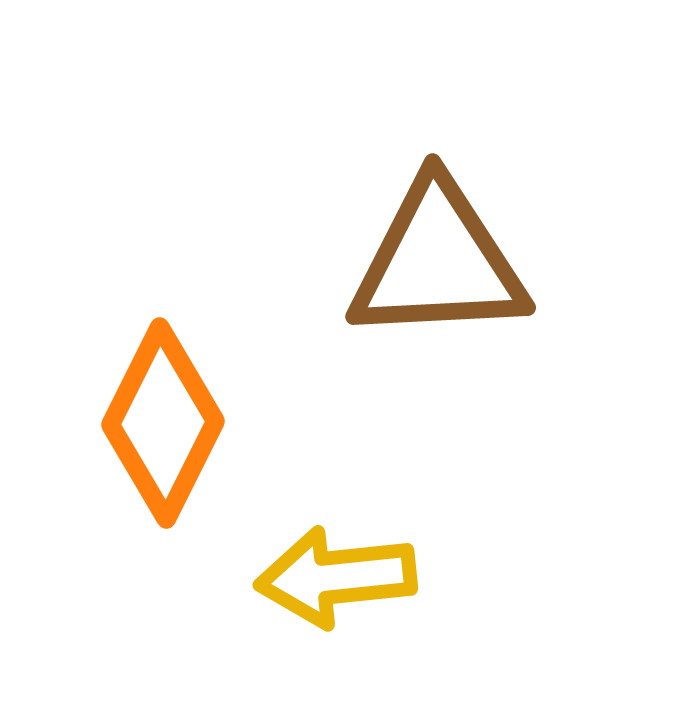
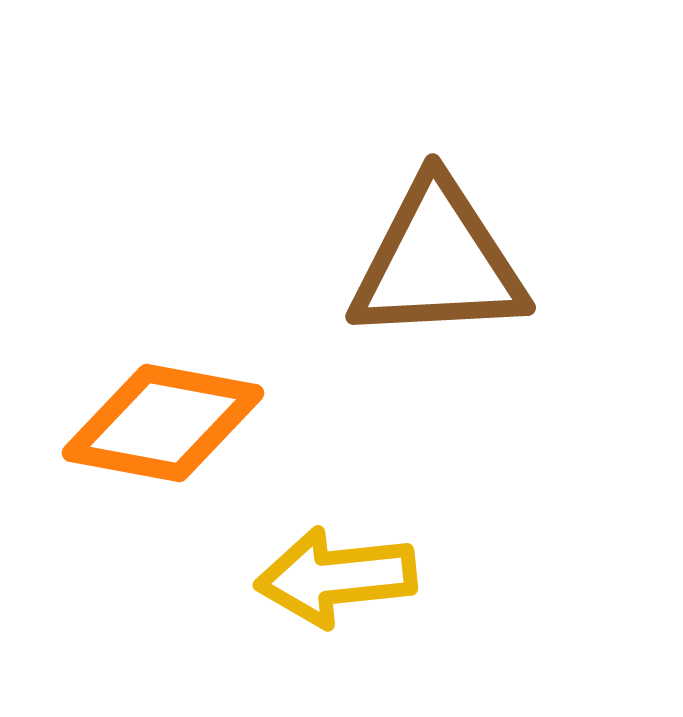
orange diamond: rotated 74 degrees clockwise
